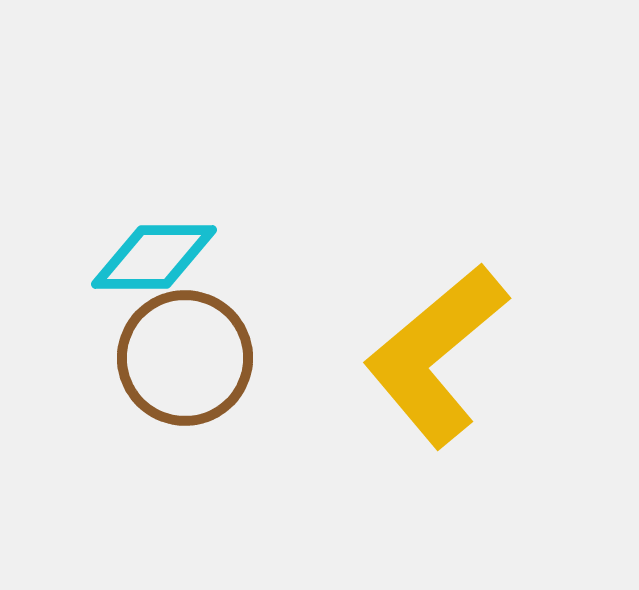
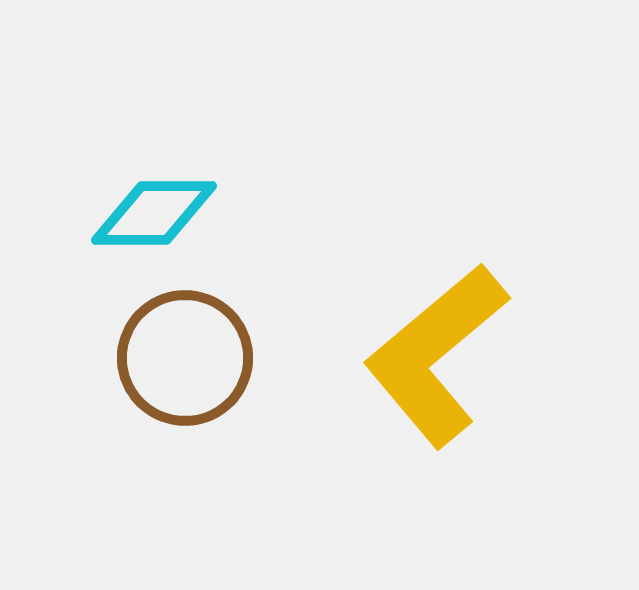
cyan diamond: moved 44 px up
